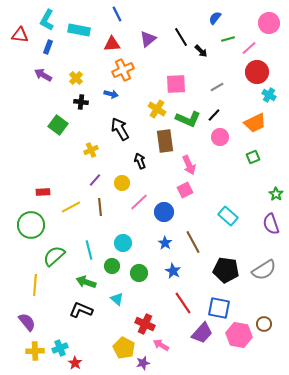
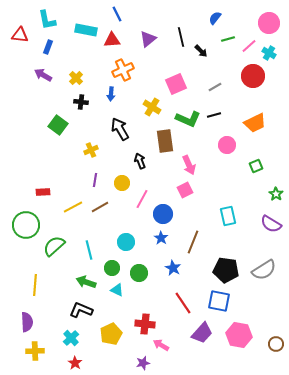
cyan L-shape at (47, 20): rotated 40 degrees counterclockwise
cyan rectangle at (79, 30): moved 7 px right
black line at (181, 37): rotated 18 degrees clockwise
red triangle at (112, 44): moved 4 px up
pink line at (249, 48): moved 2 px up
red circle at (257, 72): moved 4 px left, 4 px down
pink square at (176, 84): rotated 20 degrees counterclockwise
gray line at (217, 87): moved 2 px left
blue arrow at (111, 94): rotated 80 degrees clockwise
cyan cross at (269, 95): moved 42 px up
yellow cross at (157, 109): moved 5 px left, 2 px up
black line at (214, 115): rotated 32 degrees clockwise
pink circle at (220, 137): moved 7 px right, 8 px down
green square at (253, 157): moved 3 px right, 9 px down
purple line at (95, 180): rotated 32 degrees counterclockwise
pink line at (139, 202): moved 3 px right, 3 px up; rotated 18 degrees counterclockwise
yellow line at (71, 207): moved 2 px right
brown line at (100, 207): rotated 66 degrees clockwise
blue circle at (164, 212): moved 1 px left, 2 px down
cyan rectangle at (228, 216): rotated 36 degrees clockwise
purple semicircle at (271, 224): rotated 40 degrees counterclockwise
green circle at (31, 225): moved 5 px left
brown line at (193, 242): rotated 50 degrees clockwise
cyan circle at (123, 243): moved 3 px right, 1 px up
blue star at (165, 243): moved 4 px left, 5 px up
green semicircle at (54, 256): moved 10 px up
green circle at (112, 266): moved 2 px down
blue star at (173, 271): moved 3 px up
cyan triangle at (117, 299): moved 9 px up; rotated 16 degrees counterclockwise
blue square at (219, 308): moved 7 px up
purple semicircle at (27, 322): rotated 36 degrees clockwise
red cross at (145, 324): rotated 18 degrees counterclockwise
brown circle at (264, 324): moved 12 px right, 20 px down
cyan cross at (60, 348): moved 11 px right, 10 px up; rotated 21 degrees counterclockwise
yellow pentagon at (124, 348): moved 13 px left, 14 px up; rotated 20 degrees clockwise
